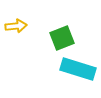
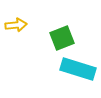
yellow arrow: moved 1 px up
